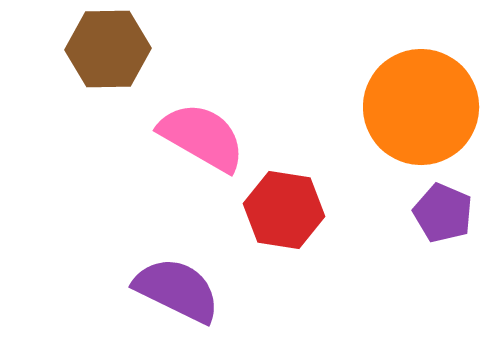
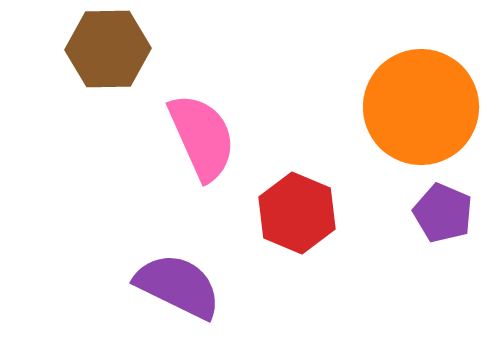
pink semicircle: rotated 36 degrees clockwise
red hexagon: moved 13 px right, 3 px down; rotated 14 degrees clockwise
purple semicircle: moved 1 px right, 4 px up
